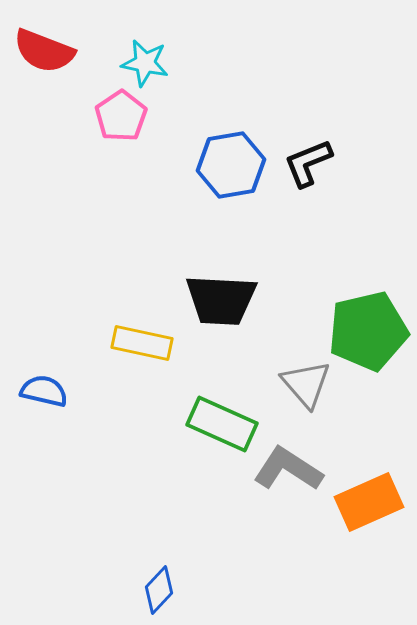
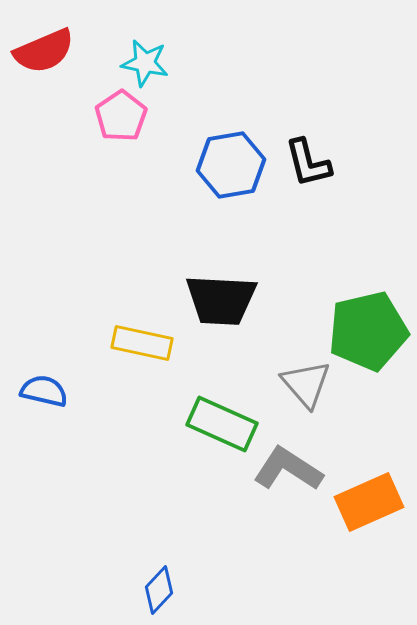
red semicircle: rotated 44 degrees counterclockwise
black L-shape: rotated 82 degrees counterclockwise
